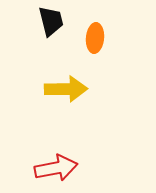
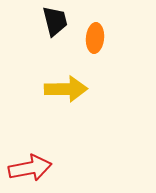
black trapezoid: moved 4 px right
red arrow: moved 26 px left
